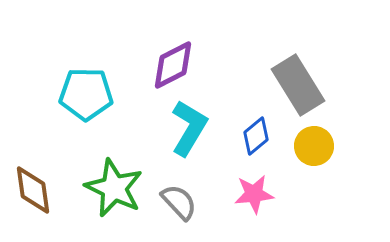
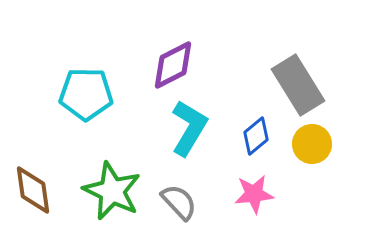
yellow circle: moved 2 px left, 2 px up
green star: moved 2 px left, 3 px down
